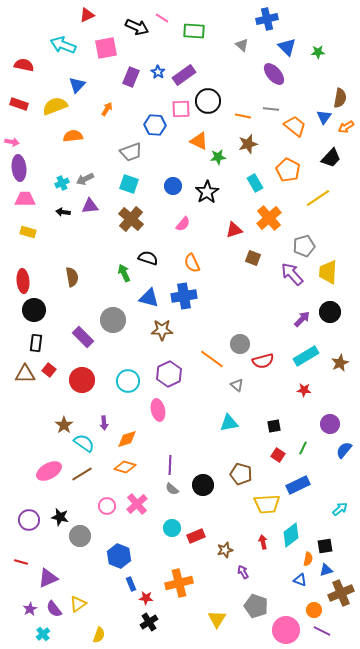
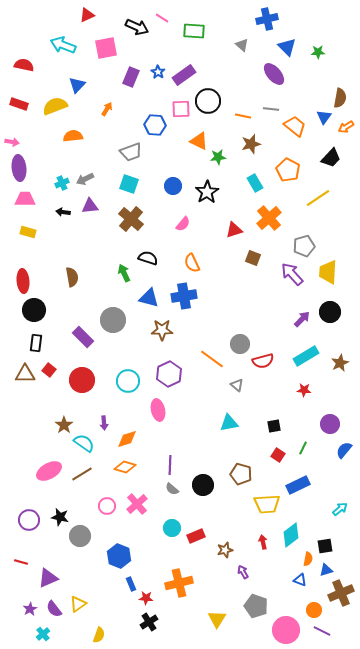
brown star at (248, 144): moved 3 px right
